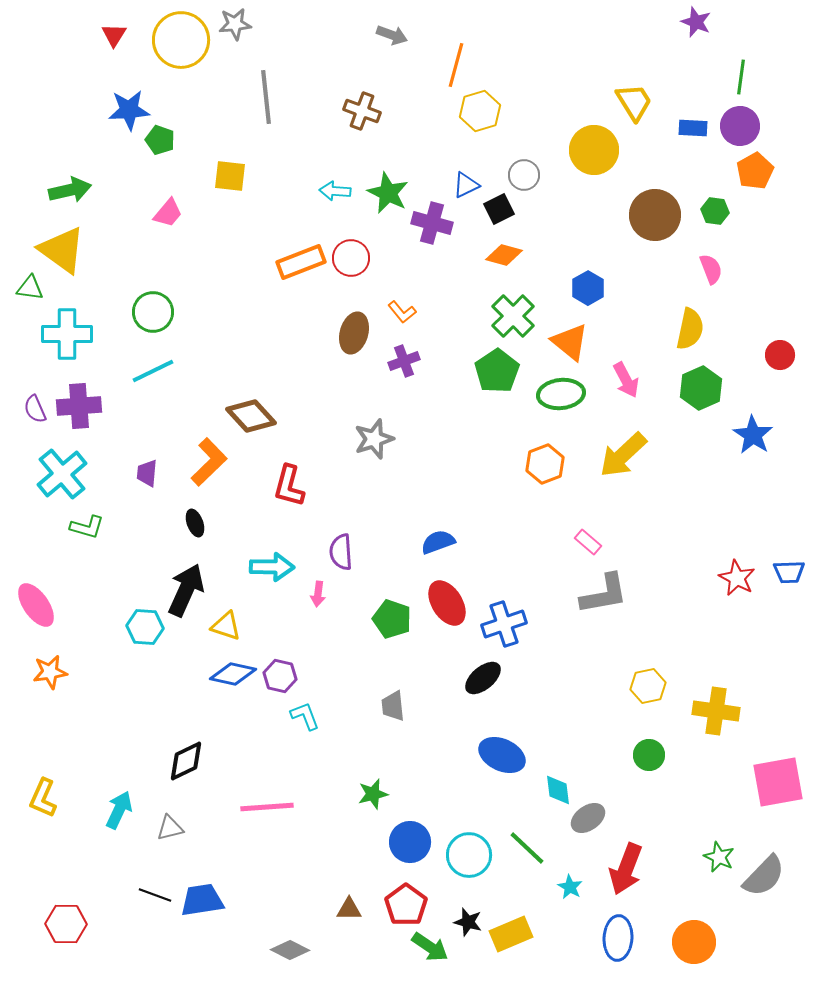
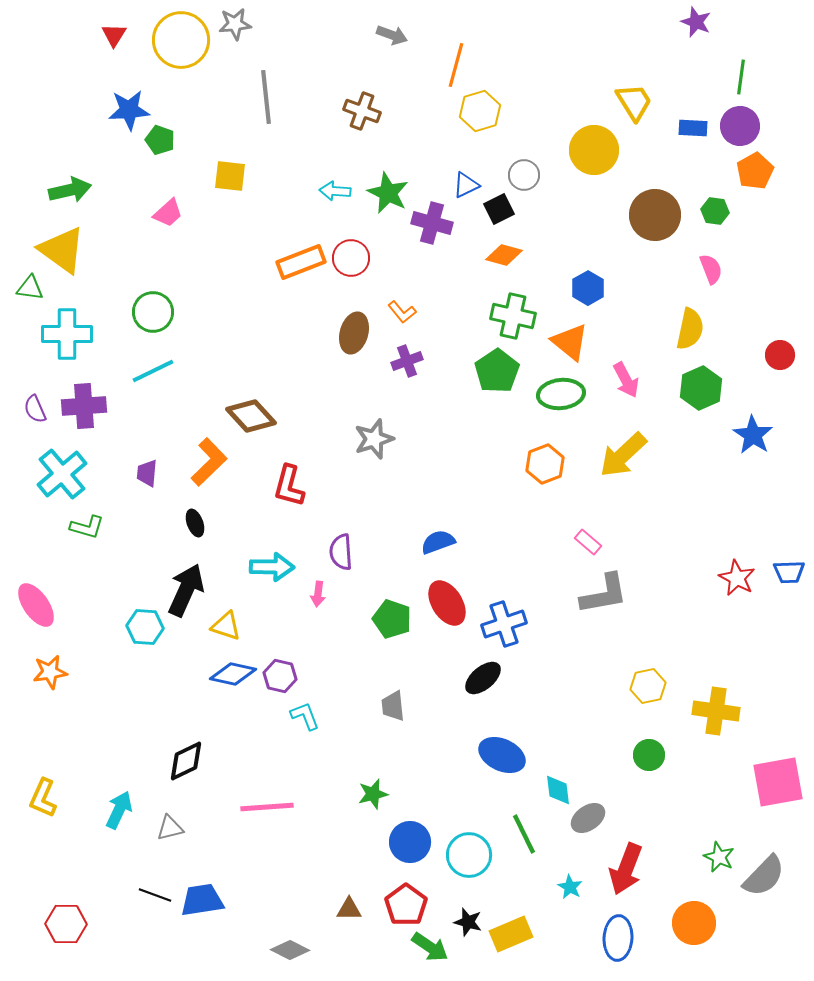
pink trapezoid at (168, 213): rotated 8 degrees clockwise
green cross at (513, 316): rotated 33 degrees counterclockwise
purple cross at (404, 361): moved 3 px right
purple cross at (79, 406): moved 5 px right
green line at (527, 848): moved 3 px left, 14 px up; rotated 21 degrees clockwise
orange circle at (694, 942): moved 19 px up
